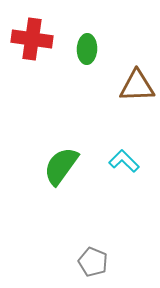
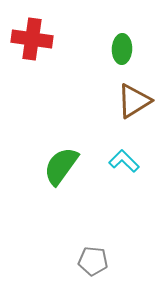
green ellipse: moved 35 px right
brown triangle: moved 3 px left, 15 px down; rotated 30 degrees counterclockwise
gray pentagon: moved 1 px up; rotated 16 degrees counterclockwise
